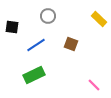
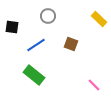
green rectangle: rotated 65 degrees clockwise
